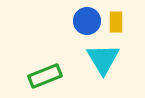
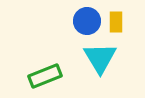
cyan triangle: moved 3 px left, 1 px up
